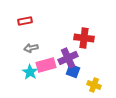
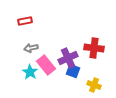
red cross: moved 10 px right, 10 px down
pink rectangle: rotated 66 degrees clockwise
